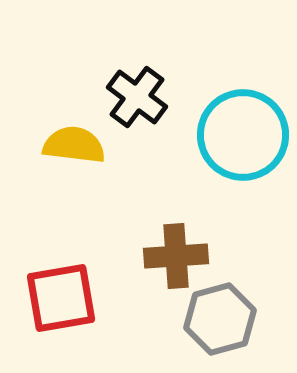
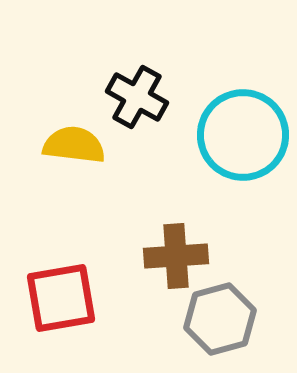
black cross: rotated 8 degrees counterclockwise
